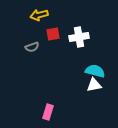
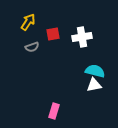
yellow arrow: moved 11 px left, 7 px down; rotated 138 degrees clockwise
white cross: moved 3 px right
pink rectangle: moved 6 px right, 1 px up
